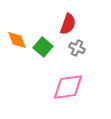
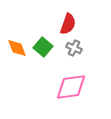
orange diamond: moved 8 px down
gray cross: moved 3 px left
pink diamond: moved 3 px right
